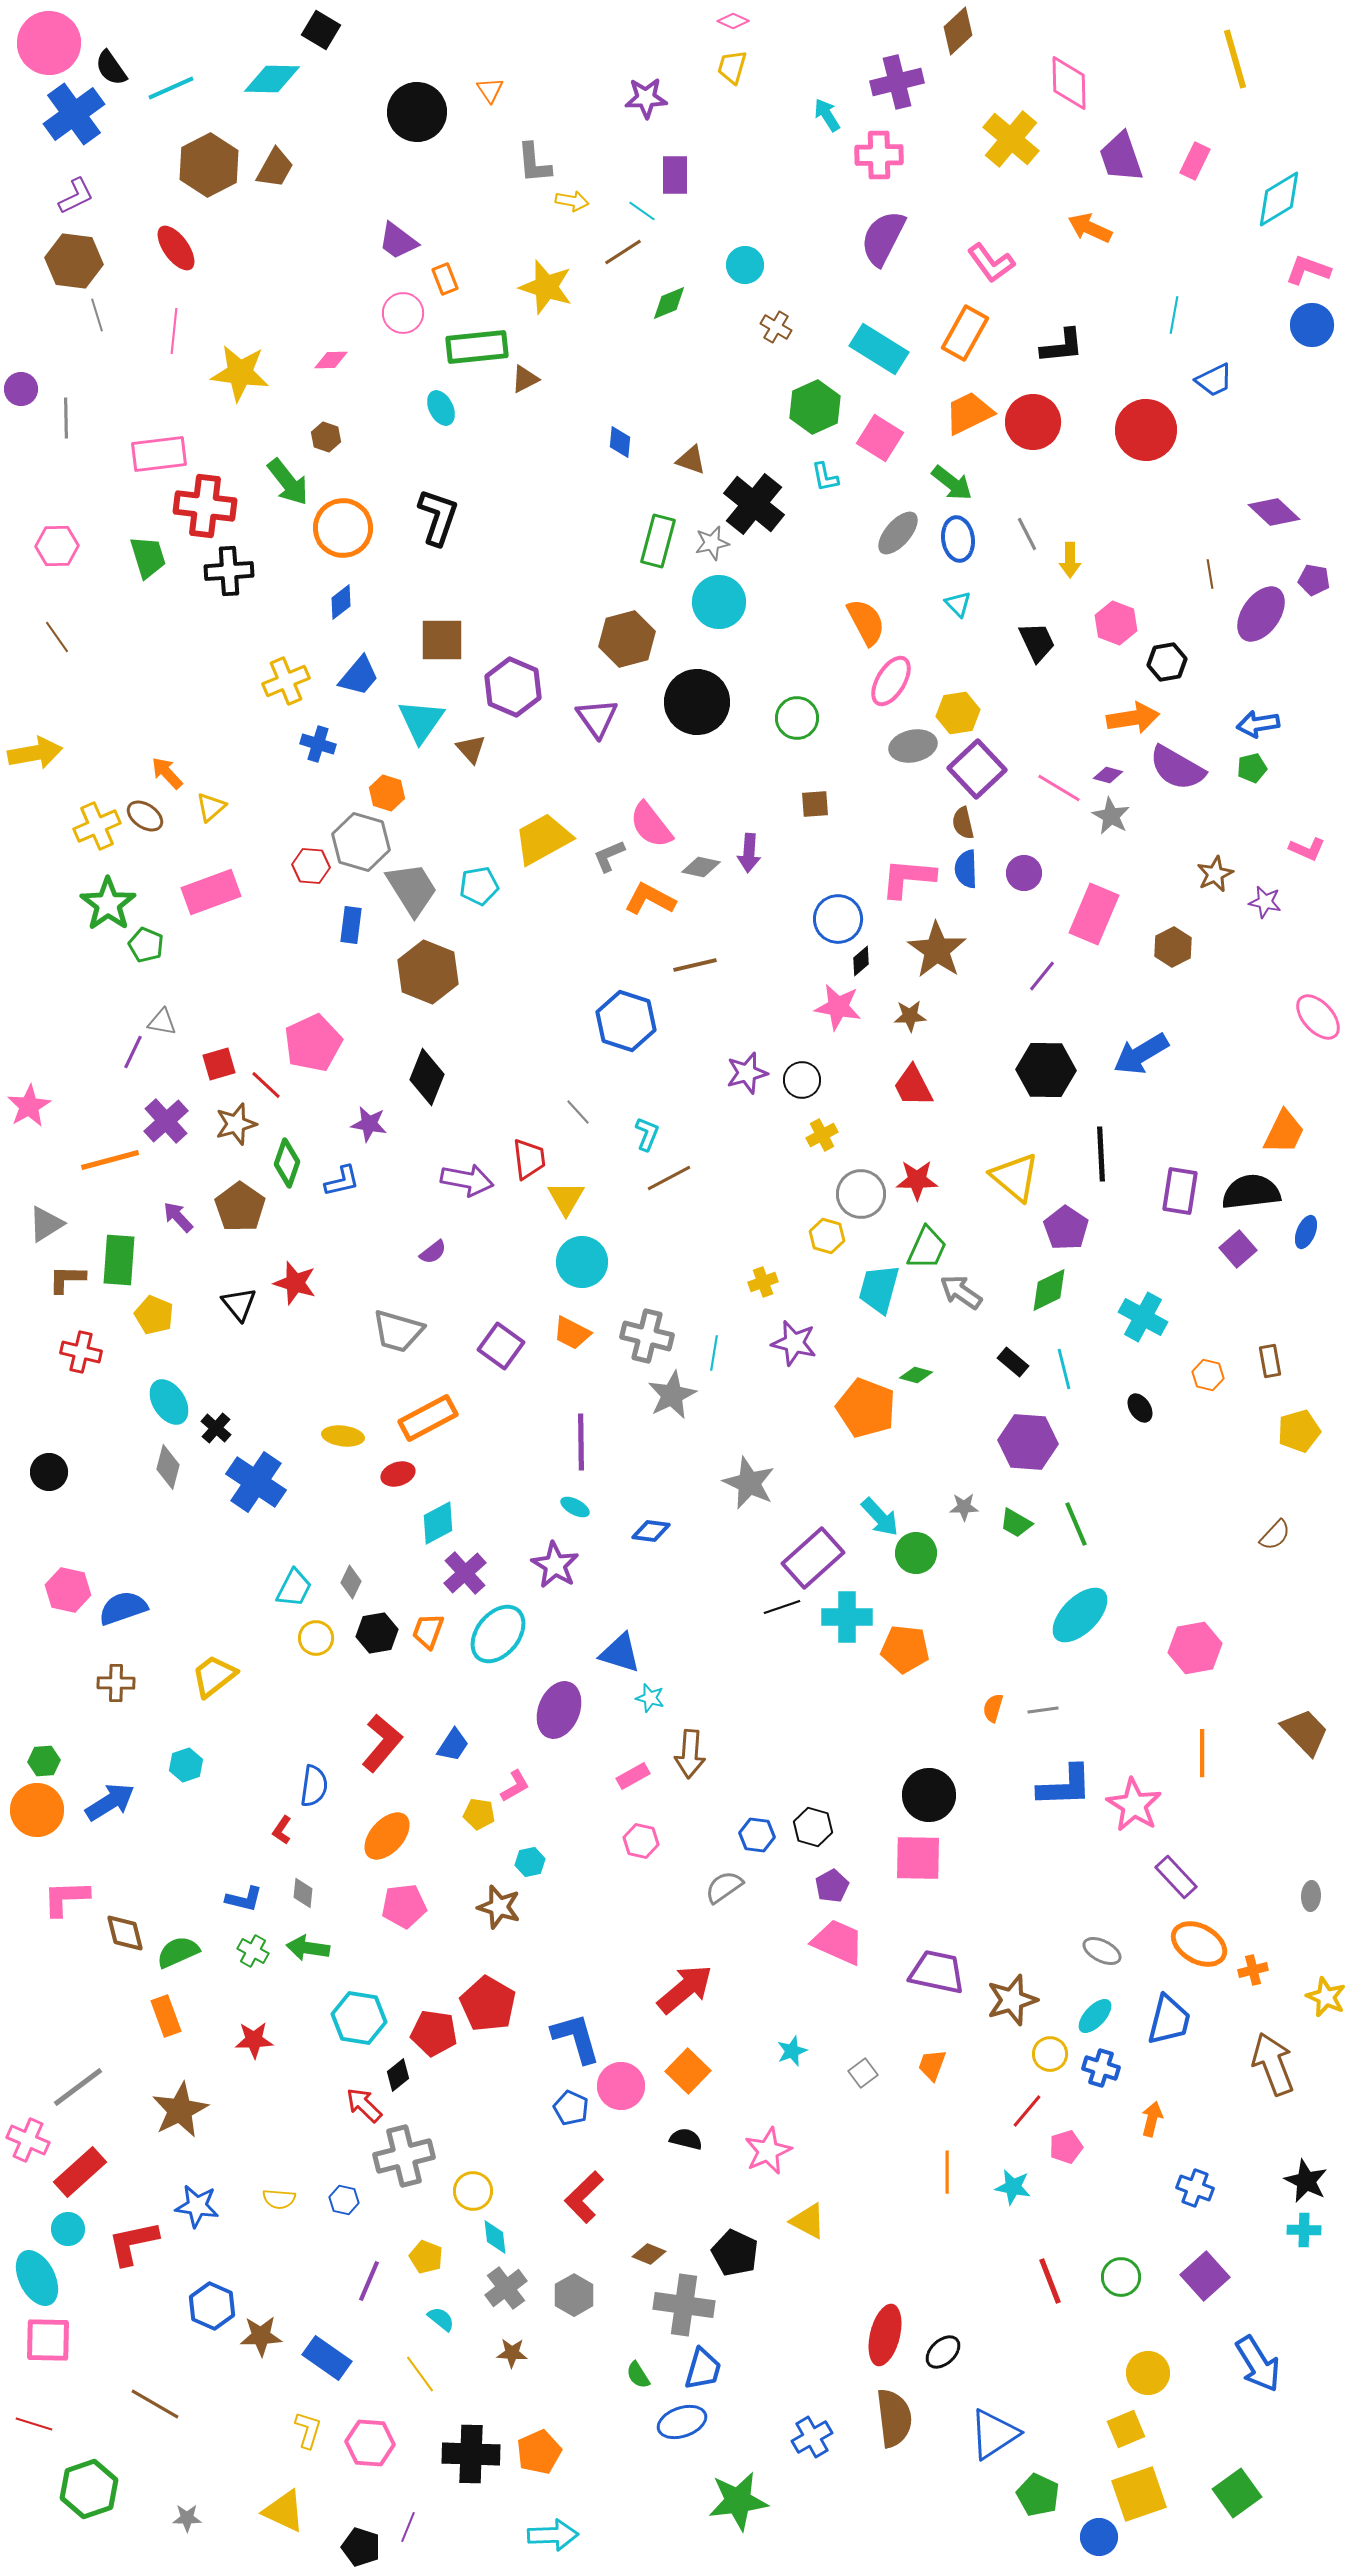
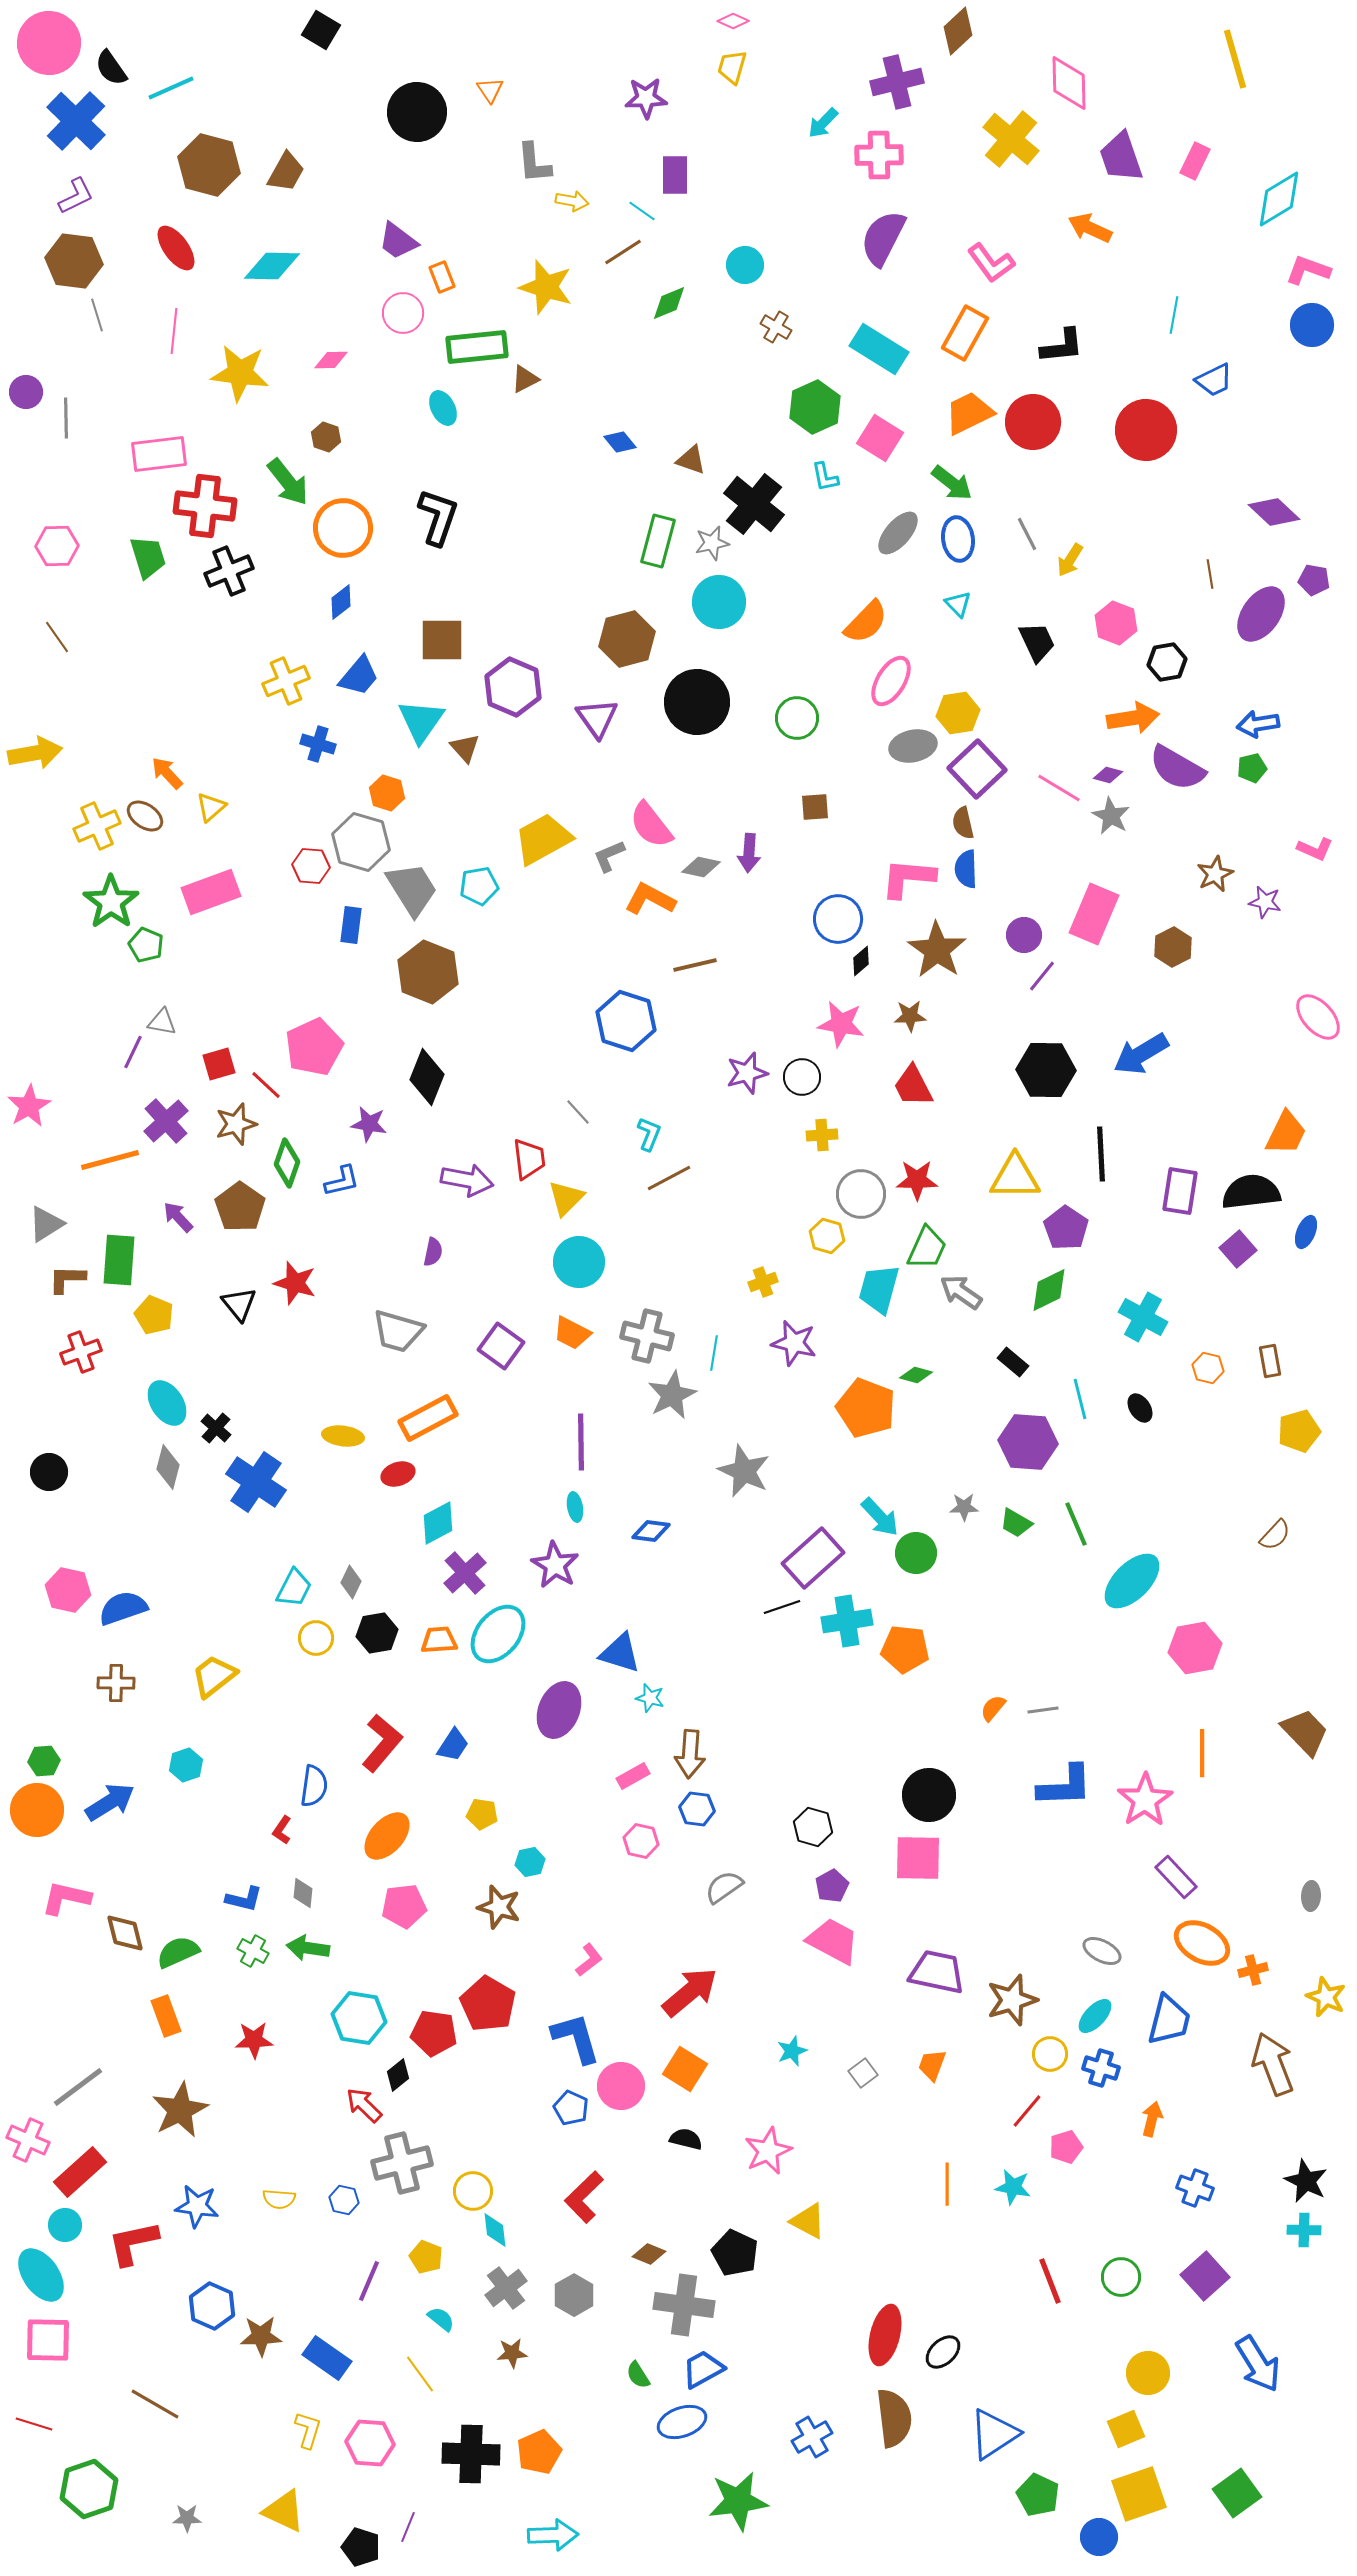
cyan diamond at (272, 79): moved 187 px down
blue cross at (74, 114): moved 2 px right, 7 px down; rotated 10 degrees counterclockwise
cyan arrow at (827, 115): moved 4 px left, 8 px down; rotated 104 degrees counterclockwise
brown hexagon at (209, 165): rotated 18 degrees counterclockwise
brown trapezoid at (275, 168): moved 11 px right, 4 px down
orange rectangle at (445, 279): moved 3 px left, 2 px up
purple circle at (21, 389): moved 5 px right, 3 px down
cyan ellipse at (441, 408): moved 2 px right
blue diamond at (620, 442): rotated 44 degrees counterclockwise
yellow arrow at (1070, 560): rotated 32 degrees clockwise
black cross at (229, 571): rotated 18 degrees counterclockwise
orange semicircle at (866, 622): rotated 72 degrees clockwise
brown triangle at (471, 749): moved 6 px left, 1 px up
brown square at (815, 804): moved 3 px down
pink L-shape at (1307, 849): moved 8 px right
purple circle at (1024, 873): moved 62 px down
green star at (108, 904): moved 3 px right, 2 px up
pink star at (838, 1007): moved 3 px right, 17 px down
pink pentagon at (313, 1043): moved 1 px right, 4 px down
black circle at (802, 1080): moved 3 px up
orange trapezoid at (1284, 1132): moved 2 px right, 1 px down
cyan L-shape at (647, 1134): moved 2 px right
yellow cross at (822, 1135): rotated 24 degrees clockwise
yellow triangle at (1015, 1177): rotated 40 degrees counterclockwise
yellow triangle at (566, 1198): rotated 15 degrees clockwise
purple semicircle at (433, 1252): rotated 40 degrees counterclockwise
cyan circle at (582, 1262): moved 3 px left
red cross at (81, 1352): rotated 33 degrees counterclockwise
cyan line at (1064, 1369): moved 16 px right, 30 px down
orange hexagon at (1208, 1375): moved 7 px up
cyan ellipse at (169, 1402): moved 2 px left, 1 px down
gray star at (749, 1483): moved 5 px left, 12 px up
cyan ellipse at (575, 1507): rotated 52 degrees clockwise
cyan ellipse at (1080, 1615): moved 52 px right, 34 px up
cyan cross at (847, 1617): moved 4 px down; rotated 9 degrees counterclockwise
orange trapezoid at (428, 1631): moved 11 px right, 9 px down; rotated 66 degrees clockwise
orange semicircle at (993, 1708): rotated 24 degrees clockwise
pink L-shape at (515, 1786): moved 74 px right, 174 px down; rotated 8 degrees counterclockwise
pink star at (1134, 1805): moved 11 px right, 5 px up; rotated 8 degrees clockwise
yellow pentagon at (479, 1814): moved 3 px right
blue hexagon at (757, 1835): moved 60 px left, 26 px up
pink L-shape at (66, 1898): rotated 15 degrees clockwise
pink trapezoid at (838, 1942): moved 5 px left, 1 px up; rotated 4 degrees clockwise
orange ellipse at (1199, 1944): moved 3 px right, 1 px up
red arrow at (685, 1989): moved 5 px right, 3 px down
orange square at (688, 2071): moved 3 px left, 2 px up; rotated 12 degrees counterclockwise
gray cross at (404, 2156): moved 2 px left, 7 px down
orange line at (947, 2172): moved 12 px down
cyan circle at (68, 2229): moved 3 px left, 4 px up
cyan diamond at (495, 2237): moved 7 px up
cyan ellipse at (37, 2278): moved 4 px right, 3 px up; rotated 8 degrees counterclockwise
brown star at (512, 2353): rotated 8 degrees counterclockwise
blue trapezoid at (703, 2369): rotated 135 degrees counterclockwise
